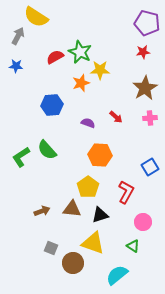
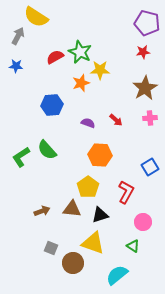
red arrow: moved 3 px down
